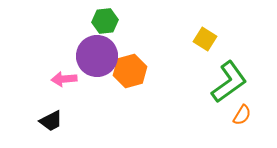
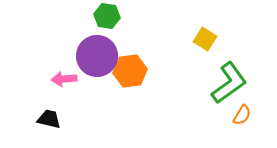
green hexagon: moved 2 px right, 5 px up; rotated 15 degrees clockwise
orange hexagon: rotated 8 degrees clockwise
green L-shape: moved 1 px down
black trapezoid: moved 2 px left, 2 px up; rotated 140 degrees counterclockwise
